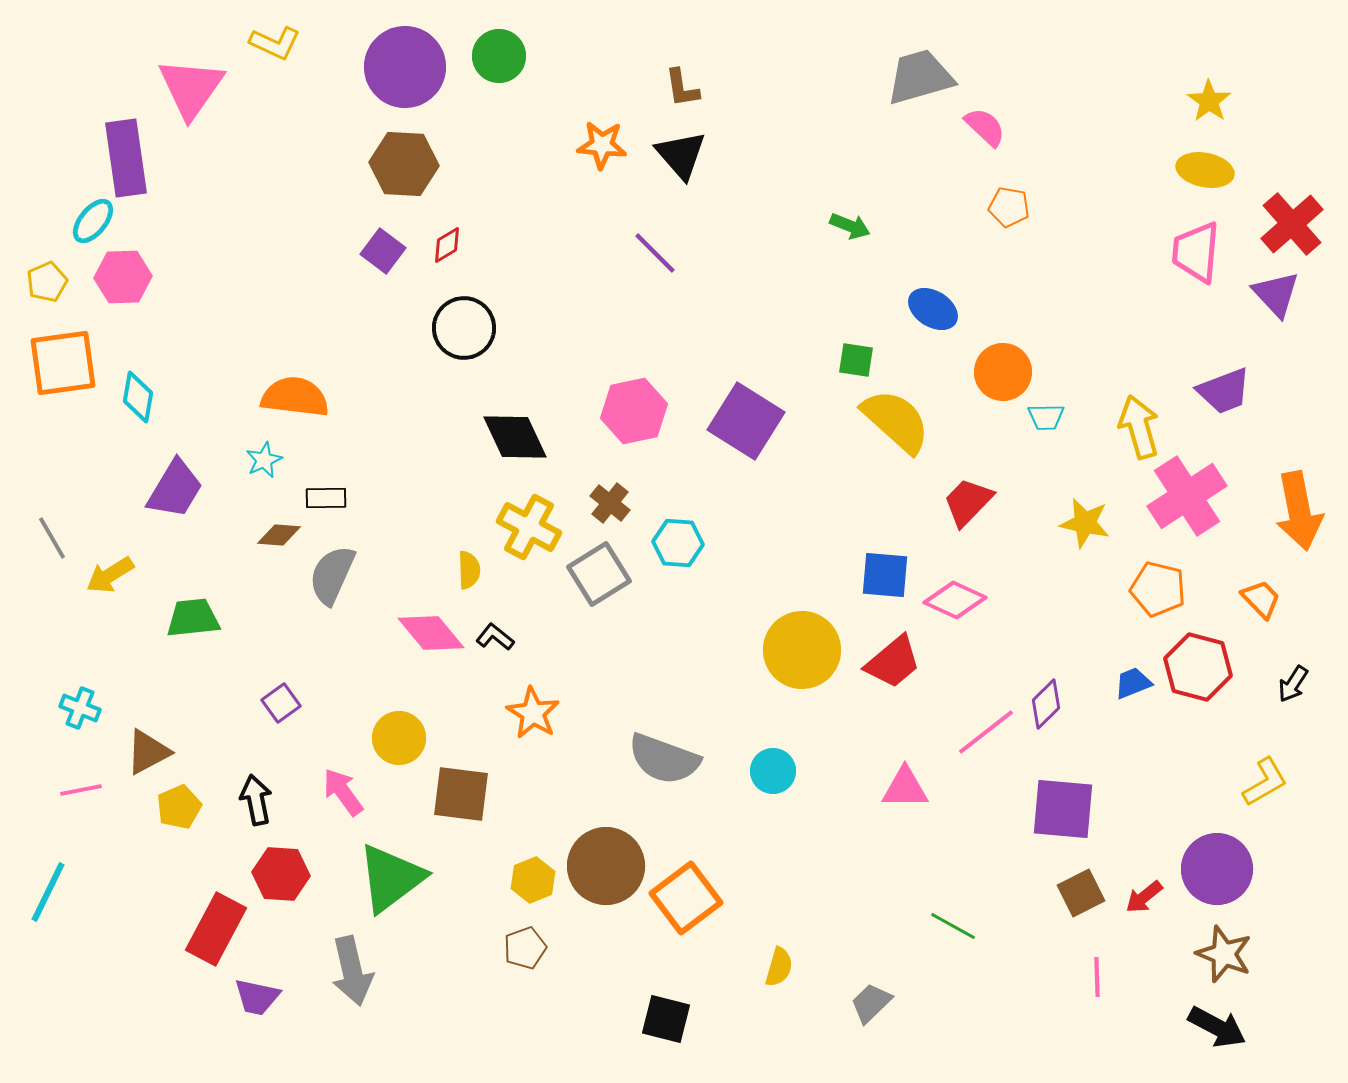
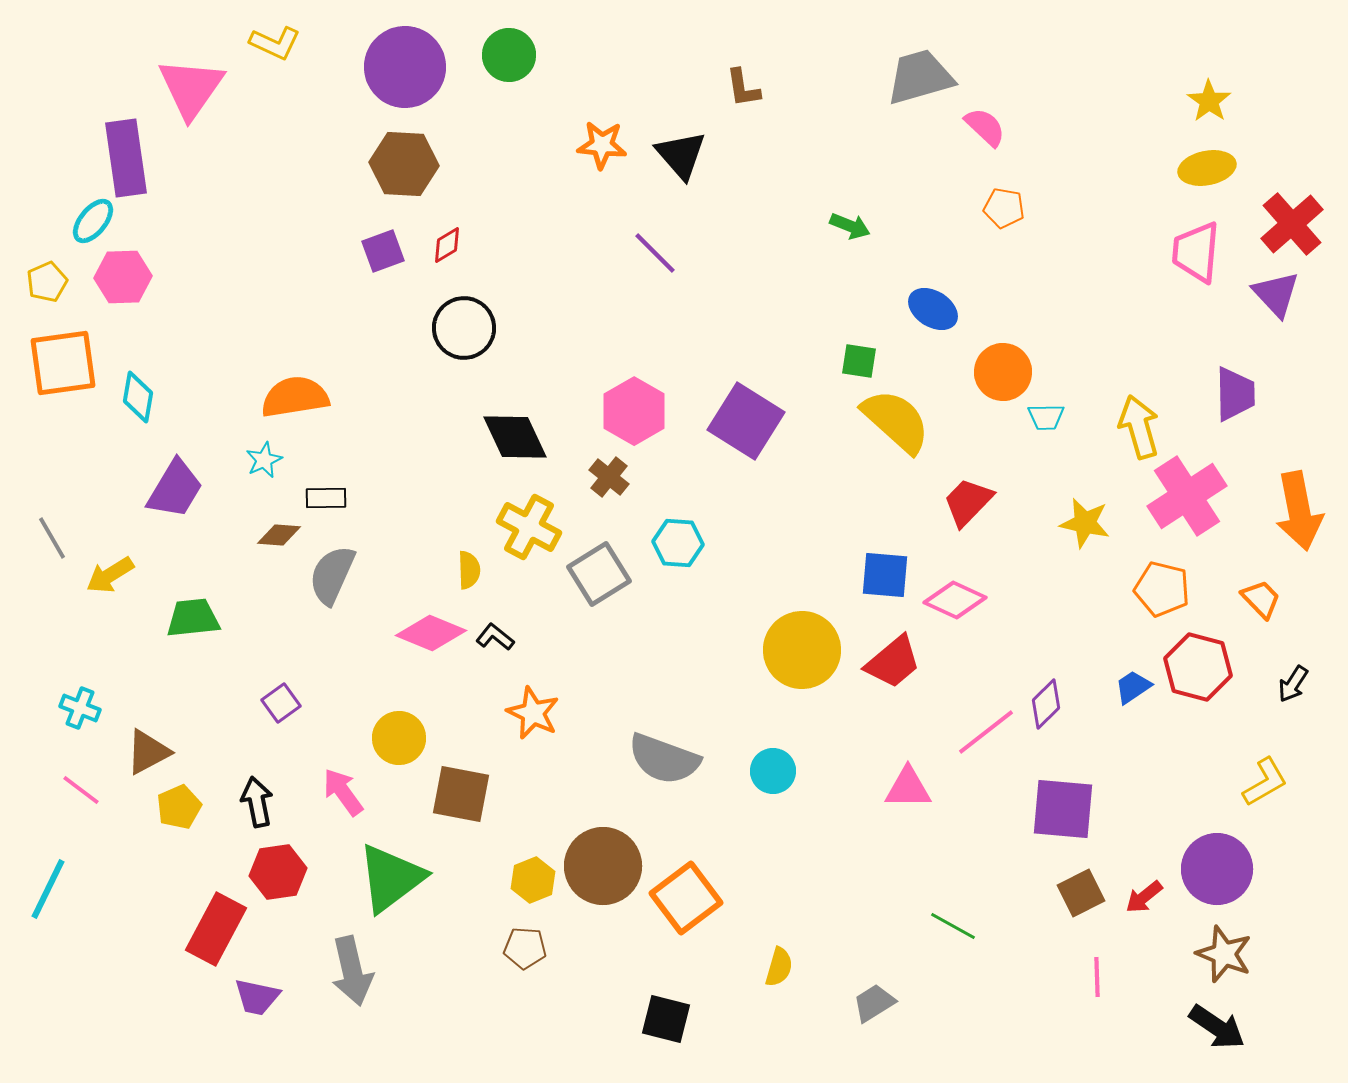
green circle at (499, 56): moved 10 px right, 1 px up
brown L-shape at (682, 88): moved 61 px right
yellow ellipse at (1205, 170): moved 2 px right, 2 px up; rotated 22 degrees counterclockwise
orange pentagon at (1009, 207): moved 5 px left, 1 px down
purple square at (383, 251): rotated 33 degrees clockwise
green square at (856, 360): moved 3 px right, 1 px down
purple trapezoid at (1224, 391): moved 11 px right, 3 px down; rotated 70 degrees counterclockwise
orange semicircle at (295, 397): rotated 16 degrees counterclockwise
pink hexagon at (634, 411): rotated 18 degrees counterclockwise
brown cross at (610, 503): moved 1 px left, 26 px up
orange pentagon at (1158, 589): moved 4 px right
pink diamond at (431, 633): rotated 28 degrees counterclockwise
blue trapezoid at (1133, 683): moved 4 px down; rotated 12 degrees counterclockwise
orange star at (533, 713): rotated 6 degrees counterclockwise
pink triangle at (905, 788): moved 3 px right
pink line at (81, 790): rotated 48 degrees clockwise
brown square at (461, 794): rotated 4 degrees clockwise
black arrow at (256, 800): moved 1 px right, 2 px down
brown circle at (606, 866): moved 3 px left
red hexagon at (281, 874): moved 3 px left, 2 px up; rotated 12 degrees counterclockwise
cyan line at (48, 892): moved 3 px up
brown pentagon at (525, 948): rotated 24 degrees clockwise
gray trapezoid at (871, 1003): moved 3 px right; rotated 12 degrees clockwise
black arrow at (1217, 1027): rotated 6 degrees clockwise
